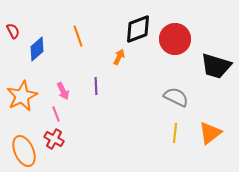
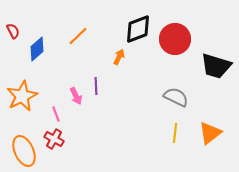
orange line: rotated 65 degrees clockwise
pink arrow: moved 13 px right, 5 px down
